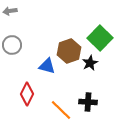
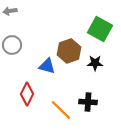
green square: moved 9 px up; rotated 15 degrees counterclockwise
black star: moved 5 px right; rotated 28 degrees clockwise
